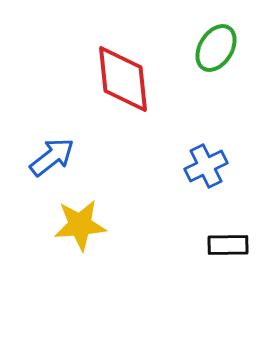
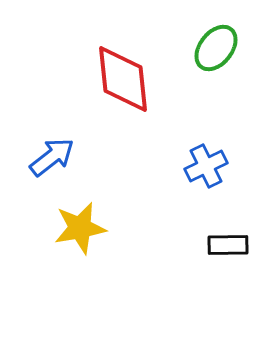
green ellipse: rotated 6 degrees clockwise
yellow star: moved 3 px down; rotated 6 degrees counterclockwise
